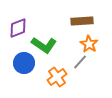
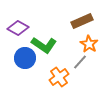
brown rectangle: rotated 20 degrees counterclockwise
purple diamond: rotated 50 degrees clockwise
blue circle: moved 1 px right, 5 px up
orange cross: moved 2 px right
